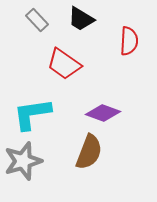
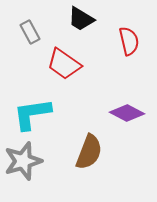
gray rectangle: moved 7 px left, 12 px down; rotated 15 degrees clockwise
red semicircle: rotated 16 degrees counterclockwise
purple diamond: moved 24 px right; rotated 8 degrees clockwise
